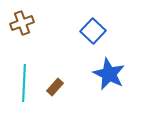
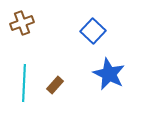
brown rectangle: moved 2 px up
